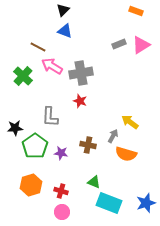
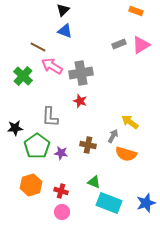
green pentagon: moved 2 px right
